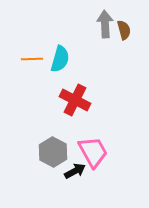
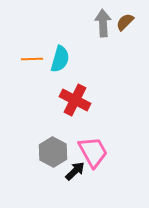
gray arrow: moved 2 px left, 1 px up
brown semicircle: moved 1 px right, 8 px up; rotated 120 degrees counterclockwise
black arrow: rotated 15 degrees counterclockwise
